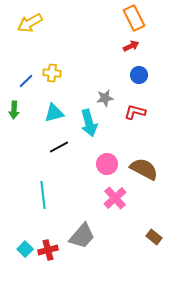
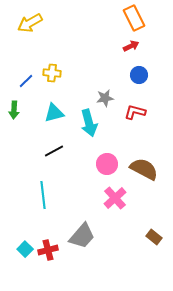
black line: moved 5 px left, 4 px down
